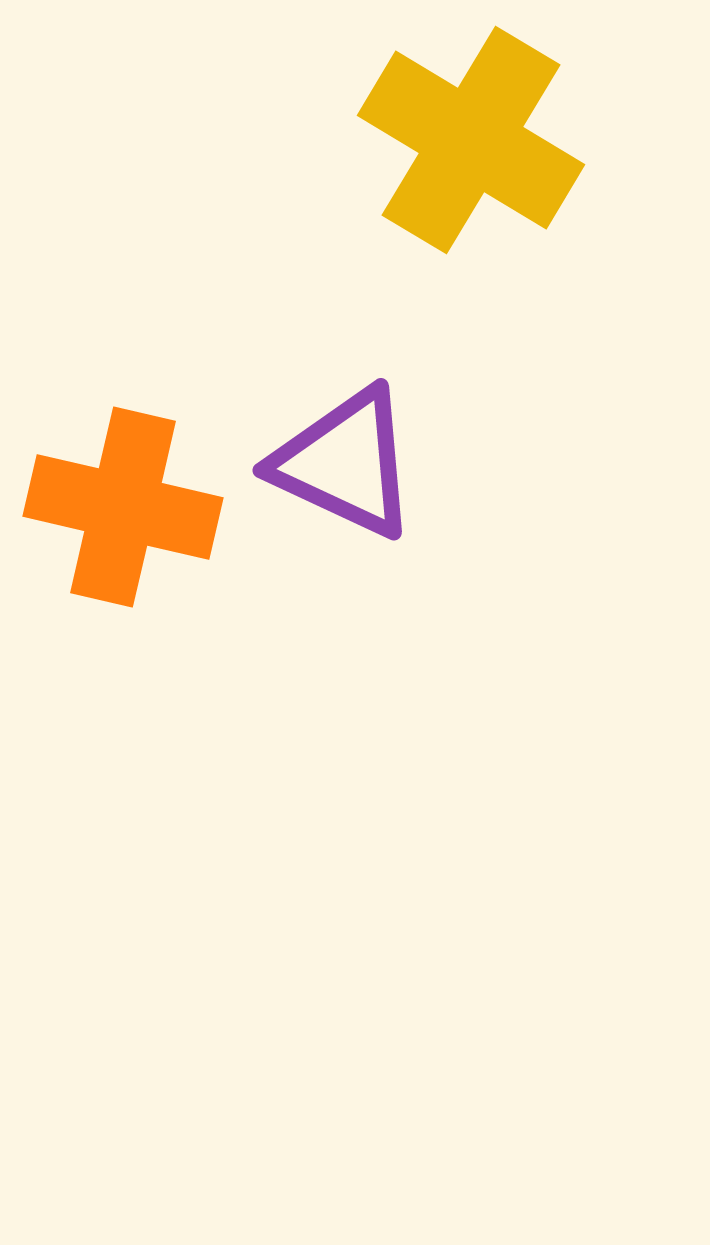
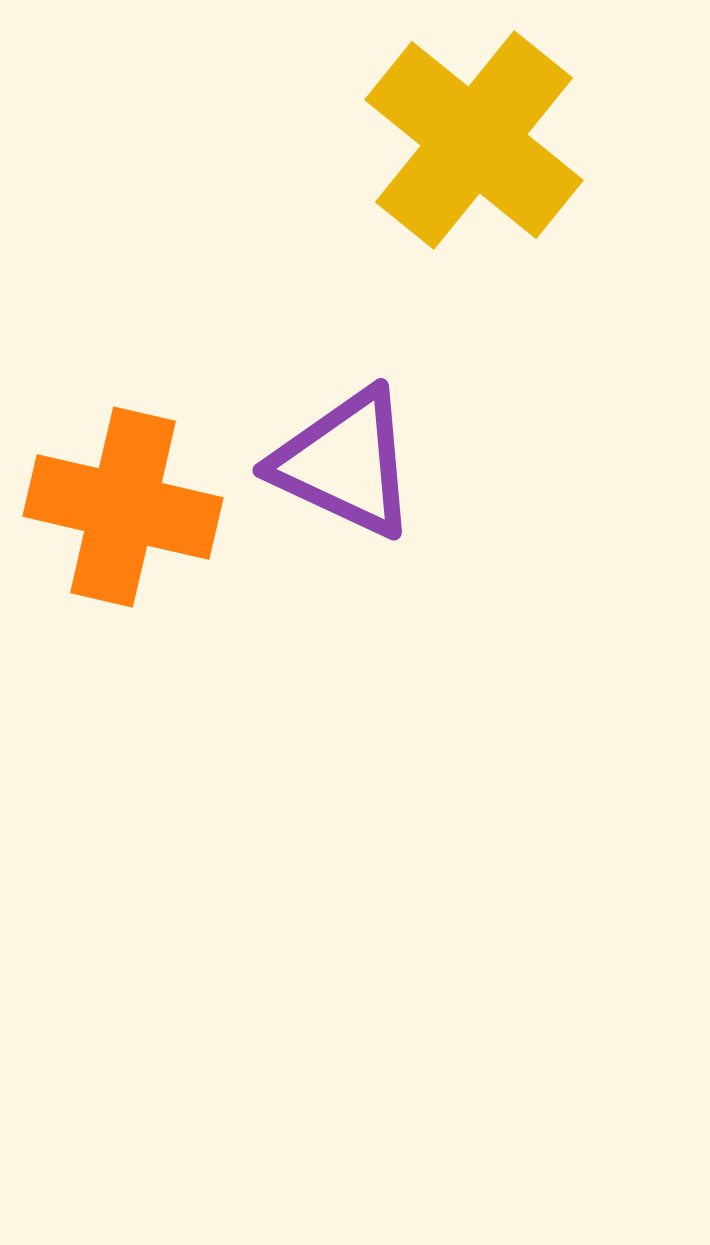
yellow cross: moved 3 px right; rotated 8 degrees clockwise
